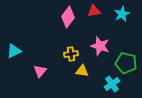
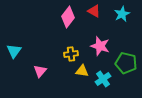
red triangle: rotated 40 degrees clockwise
cyan triangle: rotated 28 degrees counterclockwise
cyan cross: moved 9 px left, 5 px up
